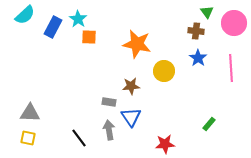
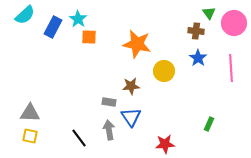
green triangle: moved 2 px right, 1 px down
green rectangle: rotated 16 degrees counterclockwise
yellow square: moved 2 px right, 2 px up
